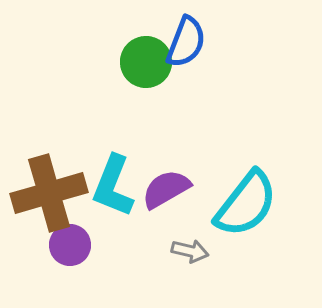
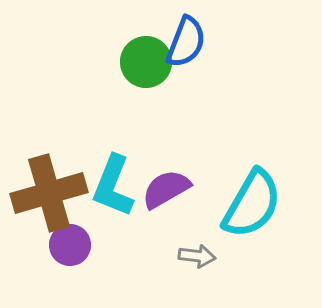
cyan semicircle: moved 6 px right; rotated 8 degrees counterclockwise
gray arrow: moved 7 px right, 5 px down; rotated 6 degrees counterclockwise
